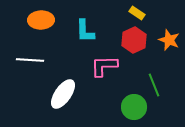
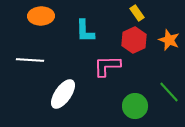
yellow rectangle: rotated 21 degrees clockwise
orange ellipse: moved 4 px up
pink L-shape: moved 3 px right
green line: moved 15 px right, 7 px down; rotated 20 degrees counterclockwise
green circle: moved 1 px right, 1 px up
